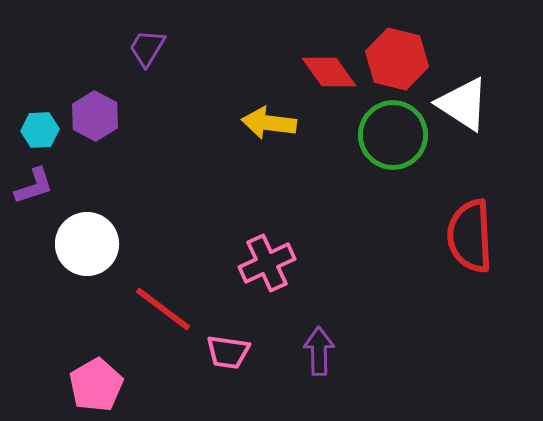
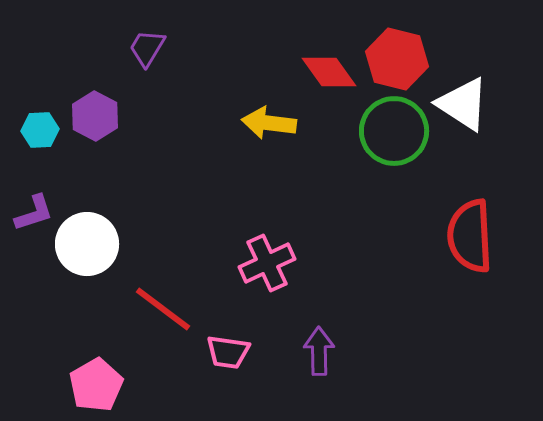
green circle: moved 1 px right, 4 px up
purple L-shape: moved 27 px down
